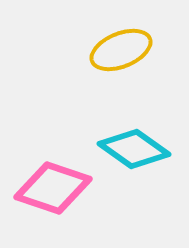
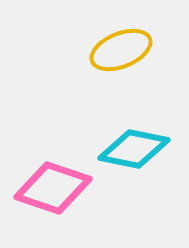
cyan diamond: rotated 24 degrees counterclockwise
